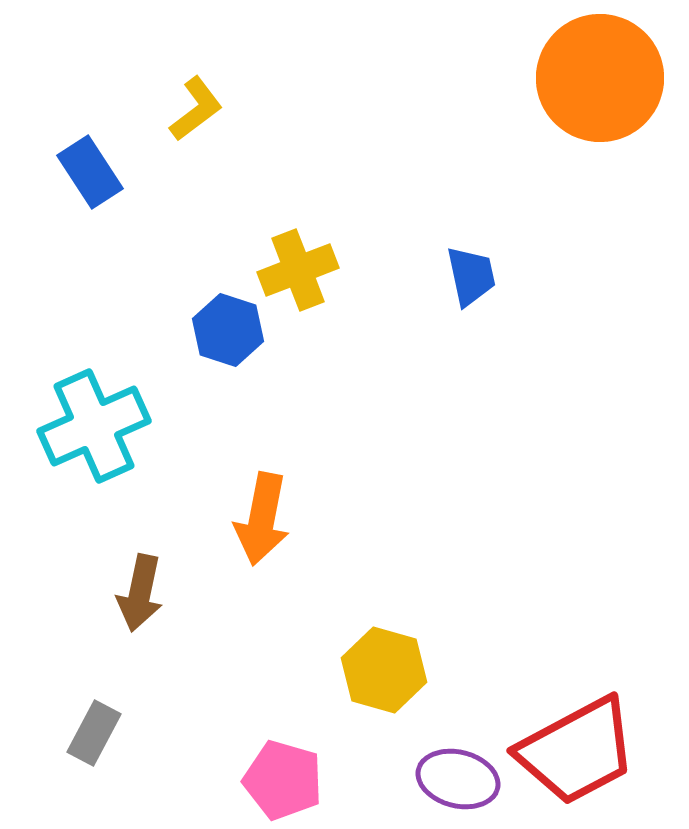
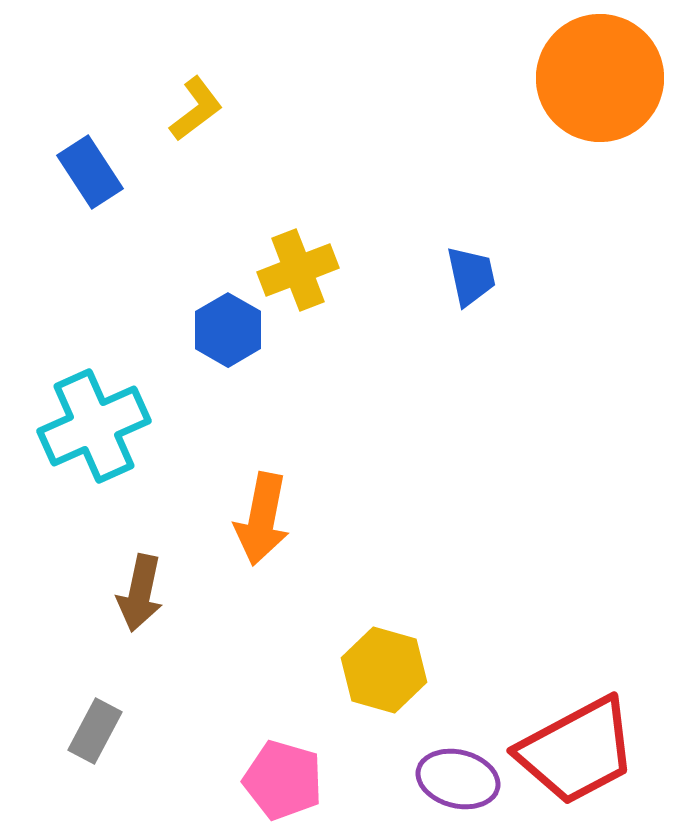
blue hexagon: rotated 12 degrees clockwise
gray rectangle: moved 1 px right, 2 px up
